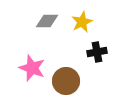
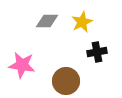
pink star: moved 10 px left, 3 px up; rotated 12 degrees counterclockwise
